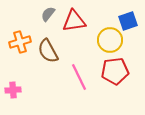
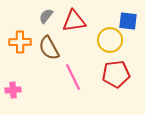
gray semicircle: moved 2 px left, 2 px down
blue square: rotated 24 degrees clockwise
orange cross: rotated 15 degrees clockwise
brown semicircle: moved 1 px right, 3 px up
red pentagon: moved 1 px right, 3 px down
pink line: moved 6 px left
